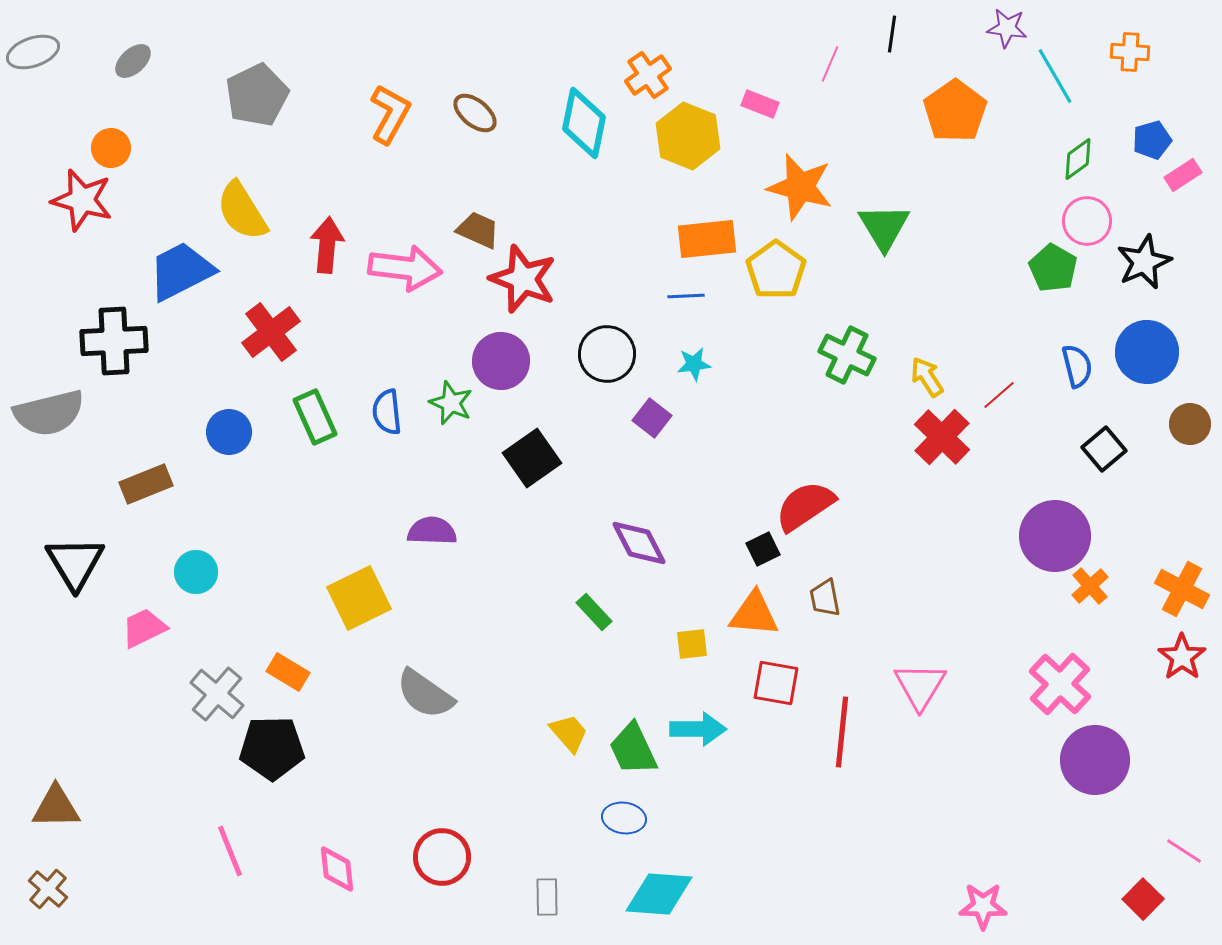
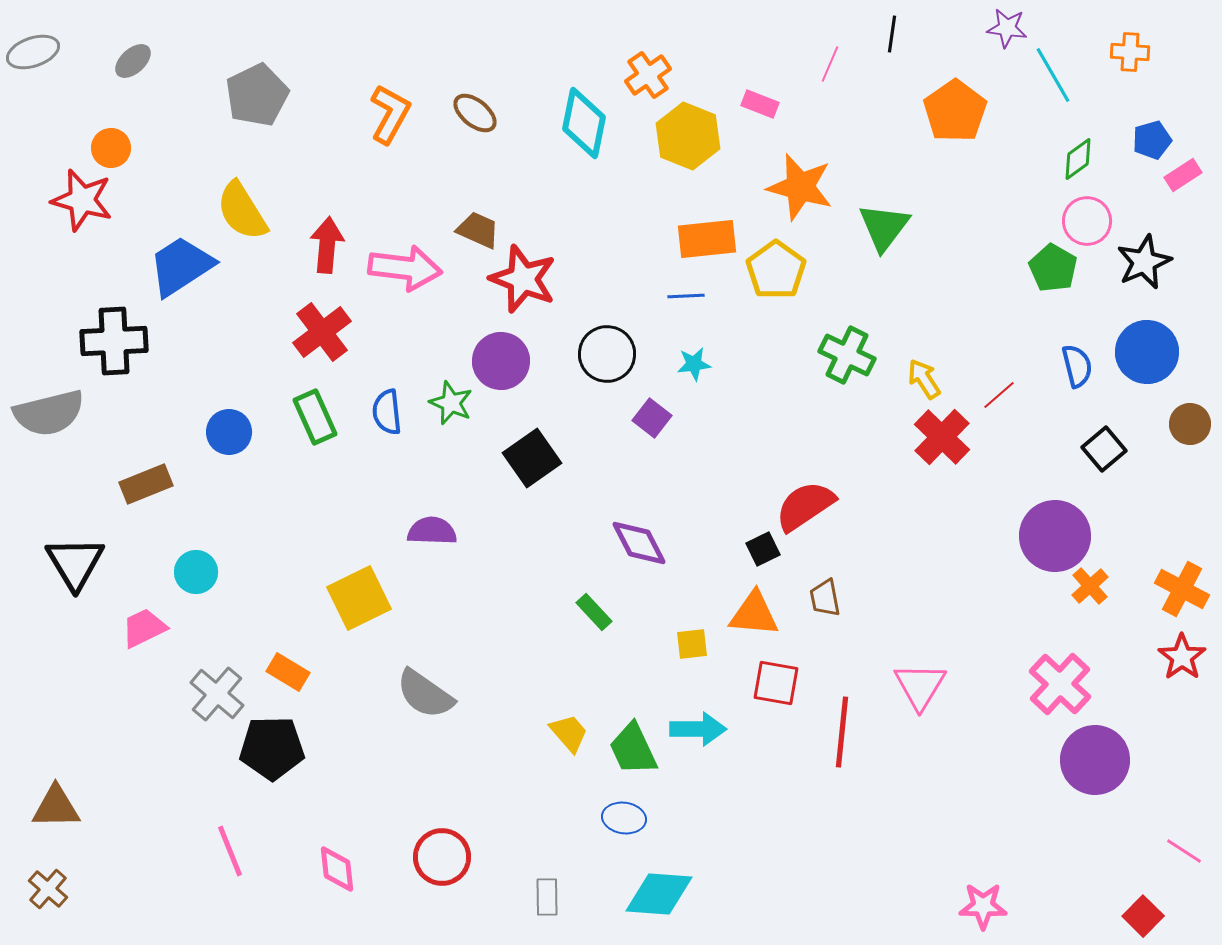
cyan line at (1055, 76): moved 2 px left, 1 px up
green triangle at (884, 227): rotated 8 degrees clockwise
blue trapezoid at (181, 271): moved 5 px up; rotated 6 degrees counterclockwise
red cross at (271, 332): moved 51 px right
yellow arrow at (927, 377): moved 3 px left, 2 px down
red square at (1143, 899): moved 17 px down
